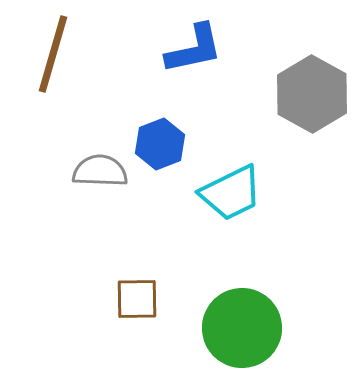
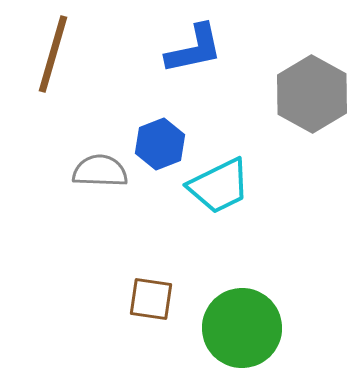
cyan trapezoid: moved 12 px left, 7 px up
brown square: moved 14 px right; rotated 9 degrees clockwise
